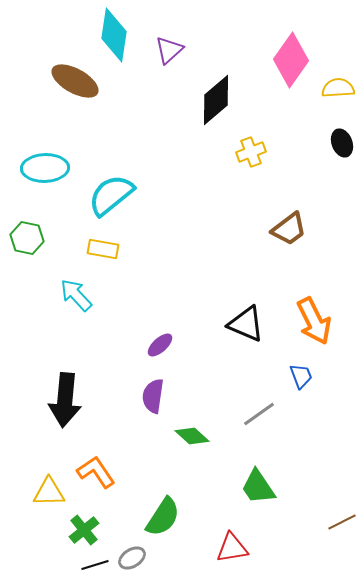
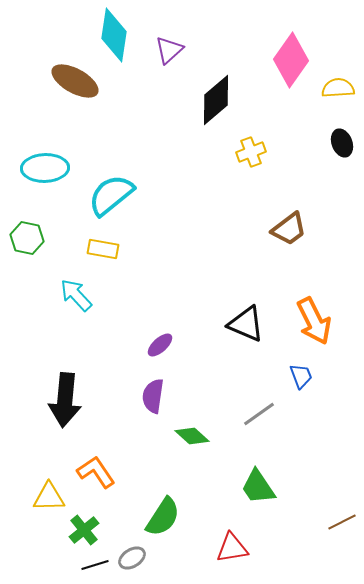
yellow triangle: moved 5 px down
